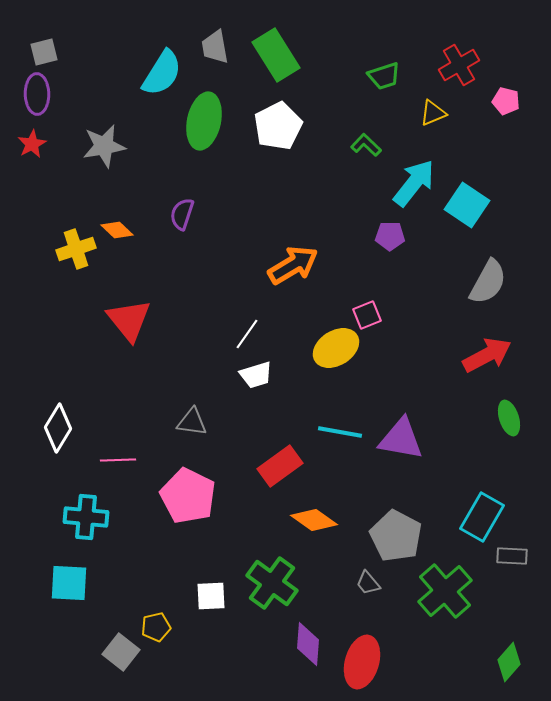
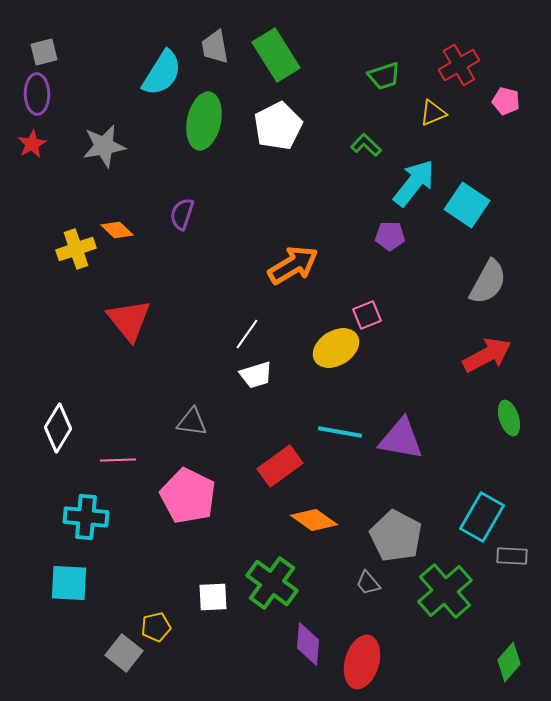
white square at (211, 596): moved 2 px right, 1 px down
gray square at (121, 652): moved 3 px right, 1 px down
